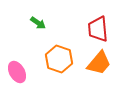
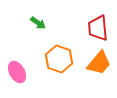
red trapezoid: moved 1 px up
